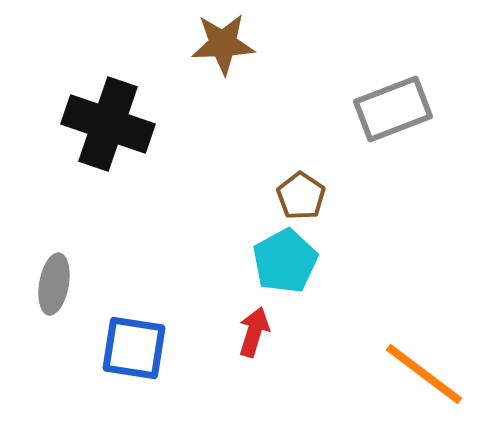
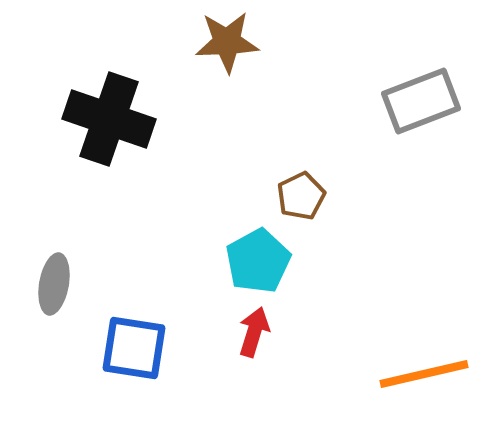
brown star: moved 4 px right, 2 px up
gray rectangle: moved 28 px right, 8 px up
black cross: moved 1 px right, 5 px up
brown pentagon: rotated 12 degrees clockwise
cyan pentagon: moved 27 px left
orange line: rotated 50 degrees counterclockwise
